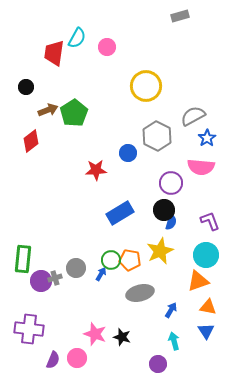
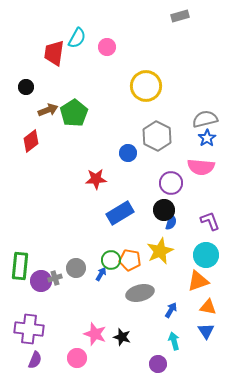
gray semicircle at (193, 116): moved 12 px right, 3 px down; rotated 15 degrees clockwise
red star at (96, 170): moved 9 px down
green rectangle at (23, 259): moved 3 px left, 7 px down
purple semicircle at (53, 360): moved 18 px left
